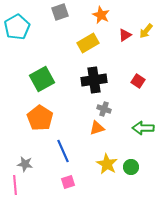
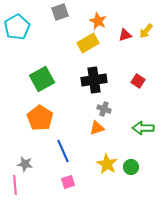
orange star: moved 3 px left, 6 px down
red triangle: rotated 16 degrees clockwise
